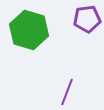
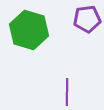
purple line: rotated 20 degrees counterclockwise
